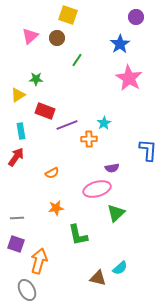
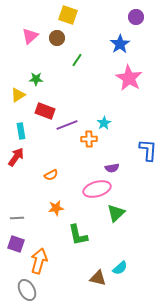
orange semicircle: moved 1 px left, 2 px down
